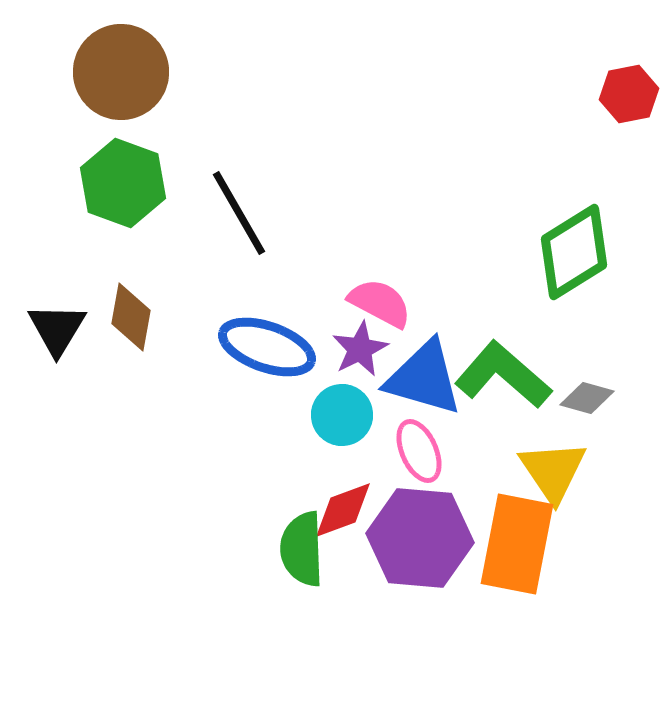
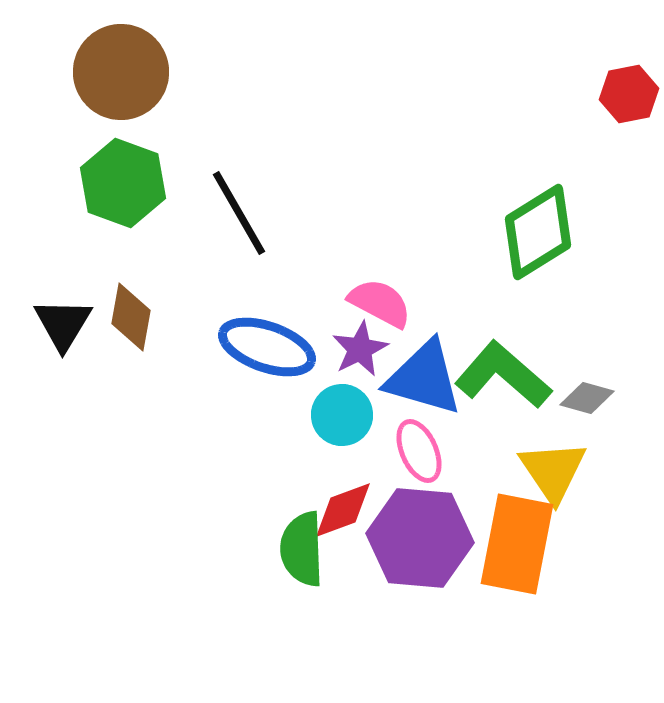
green diamond: moved 36 px left, 20 px up
black triangle: moved 6 px right, 5 px up
